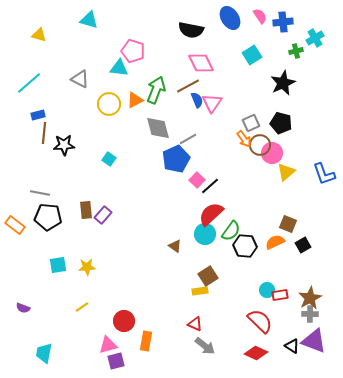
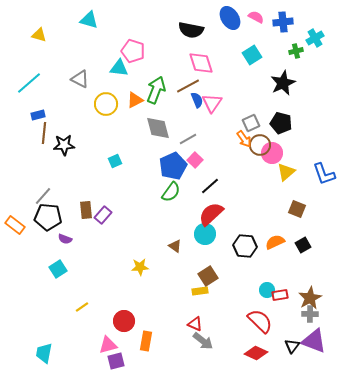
pink semicircle at (260, 16): moved 4 px left, 1 px down; rotated 28 degrees counterclockwise
pink diamond at (201, 63): rotated 8 degrees clockwise
yellow circle at (109, 104): moved 3 px left
cyan square at (109, 159): moved 6 px right, 2 px down; rotated 32 degrees clockwise
blue pentagon at (176, 159): moved 3 px left, 7 px down
pink square at (197, 180): moved 2 px left, 20 px up
gray line at (40, 193): moved 3 px right, 3 px down; rotated 60 degrees counterclockwise
brown square at (288, 224): moved 9 px right, 15 px up
green semicircle at (231, 231): moved 60 px left, 39 px up
cyan square at (58, 265): moved 4 px down; rotated 24 degrees counterclockwise
yellow star at (87, 267): moved 53 px right
purple semicircle at (23, 308): moved 42 px right, 69 px up
gray arrow at (205, 346): moved 2 px left, 5 px up
black triangle at (292, 346): rotated 35 degrees clockwise
